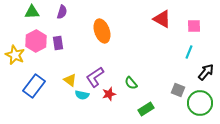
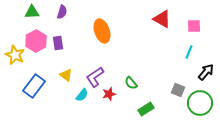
yellow triangle: moved 4 px left, 5 px up
cyan semicircle: rotated 64 degrees counterclockwise
